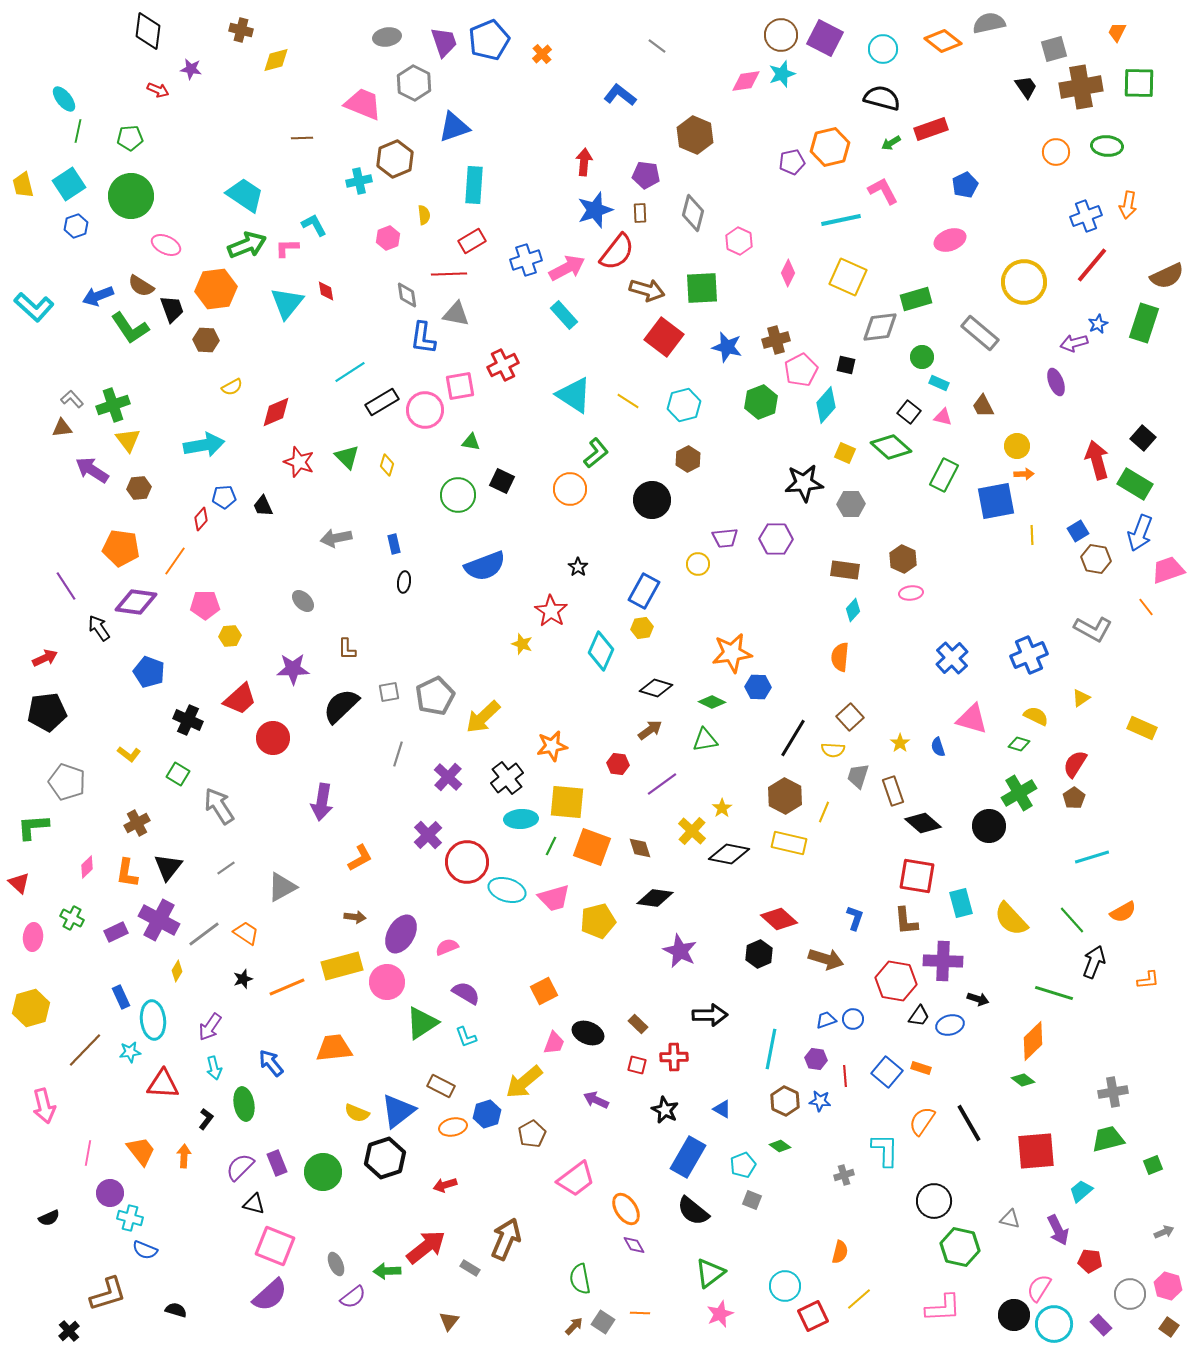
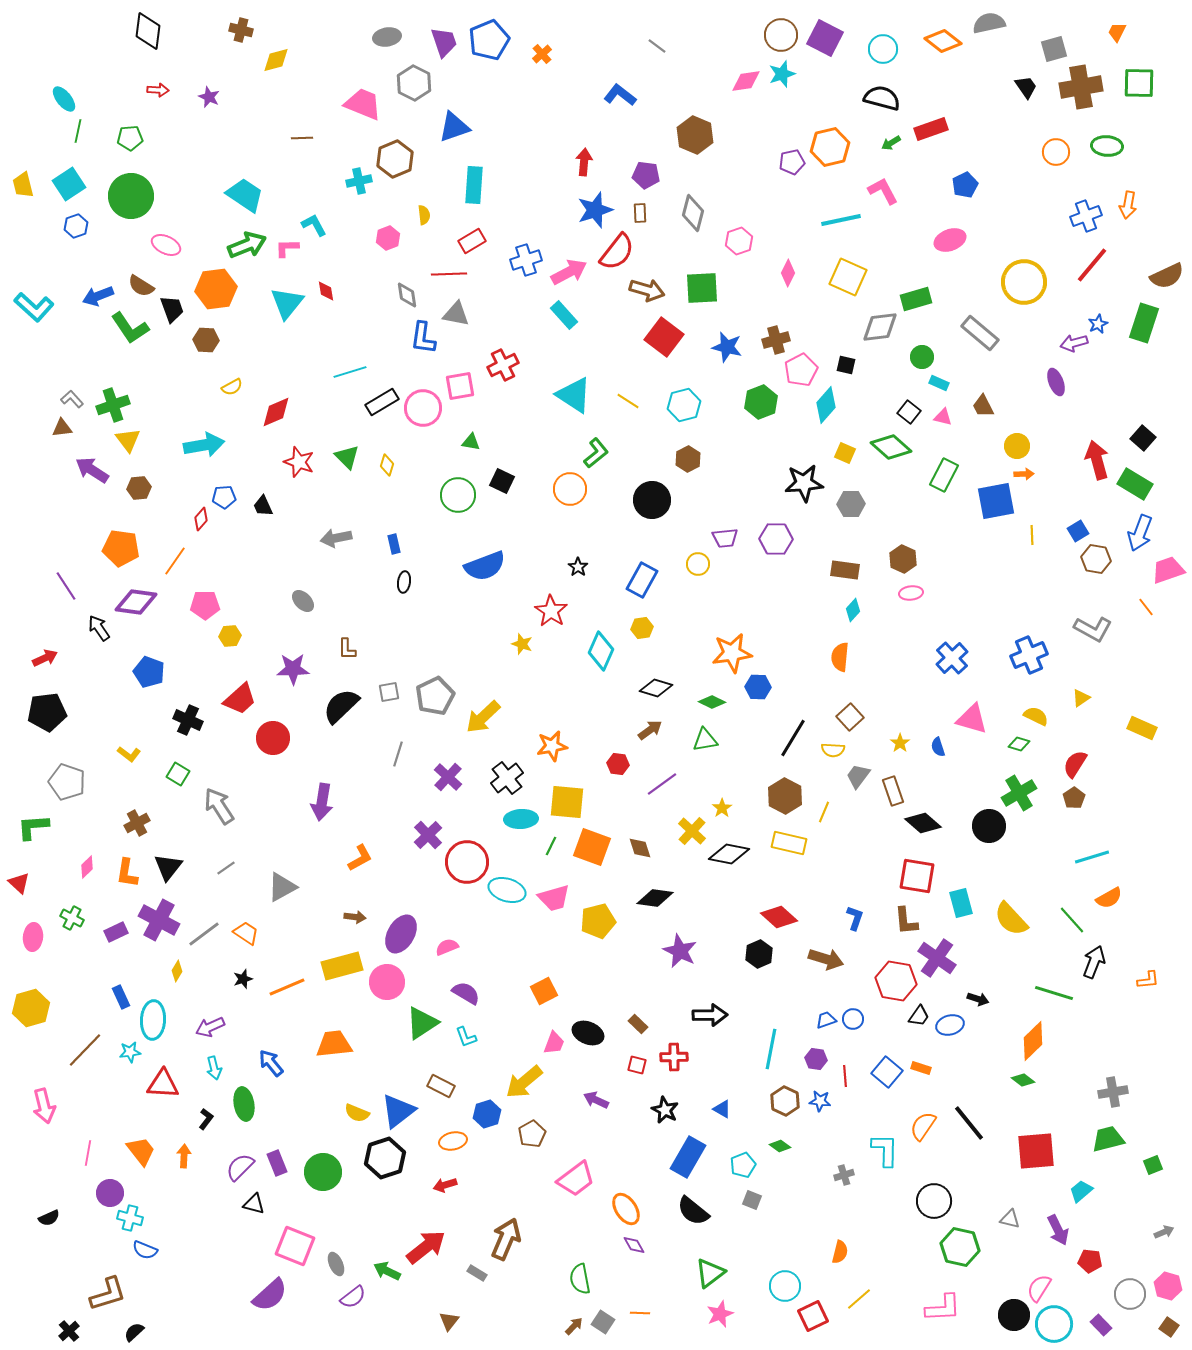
purple star at (191, 69): moved 18 px right, 28 px down; rotated 15 degrees clockwise
red arrow at (158, 90): rotated 20 degrees counterclockwise
pink hexagon at (739, 241): rotated 16 degrees clockwise
pink arrow at (567, 268): moved 2 px right, 4 px down
cyan line at (350, 372): rotated 16 degrees clockwise
pink circle at (425, 410): moved 2 px left, 2 px up
blue rectangle at (644, 591): moved 2 px left, 11 px up
gray trapezoid at (858, 776): rotated 20 degrees clockwise
orange semicircle at (1123, 912): moved 14 px left, 14 px up
red diamond at (779, 919): moved 2 px up
purple cross at (943, 961): moved 6 px left, 3 px up; rotated 33 degrees clockwise
cyan ellipse at (153, 1020): rotated 9 degrees clockwise
purple arrow at (210, 1027): rotated 32 degrees clockwise
orange trapezoid at (334, 1048): moved 4 px up
orange semicircle at (922, 1121): moved 1 px right, 5 px down
black line at (969, 1123): rotated 9 degrees counterclockwise
orange ellipse at (453, 1127): moved 14 px down
pink square at (275, 1246): moved 20 px right
gray rectangle at (470, 1268): moved 7 px right, 5 px down
green arrow at (387, 1271): rotated 28 degrees clockwise
black semicircle at (176, 1310): moved 42 px left, 22 px down; rotated 60 degrees counterclockwise
